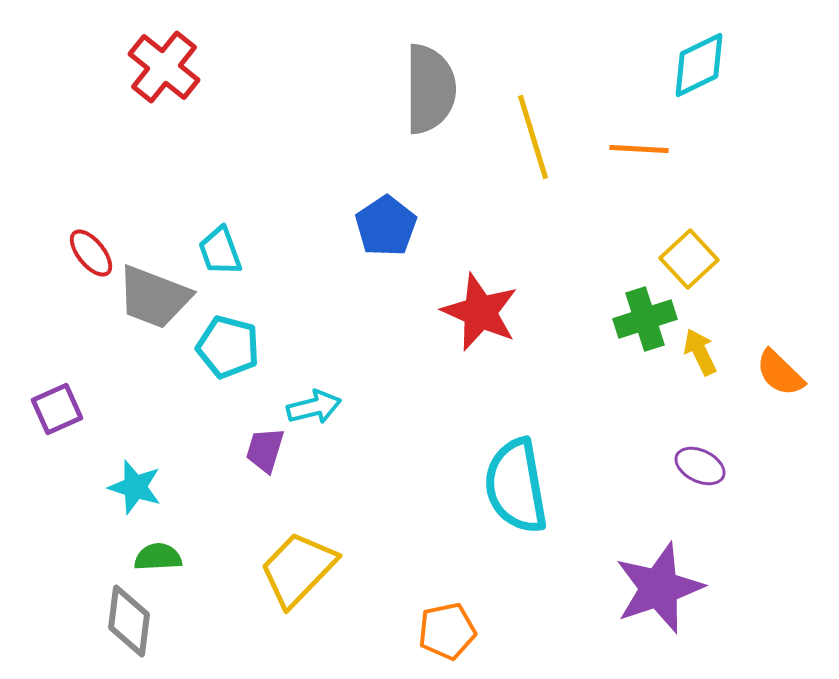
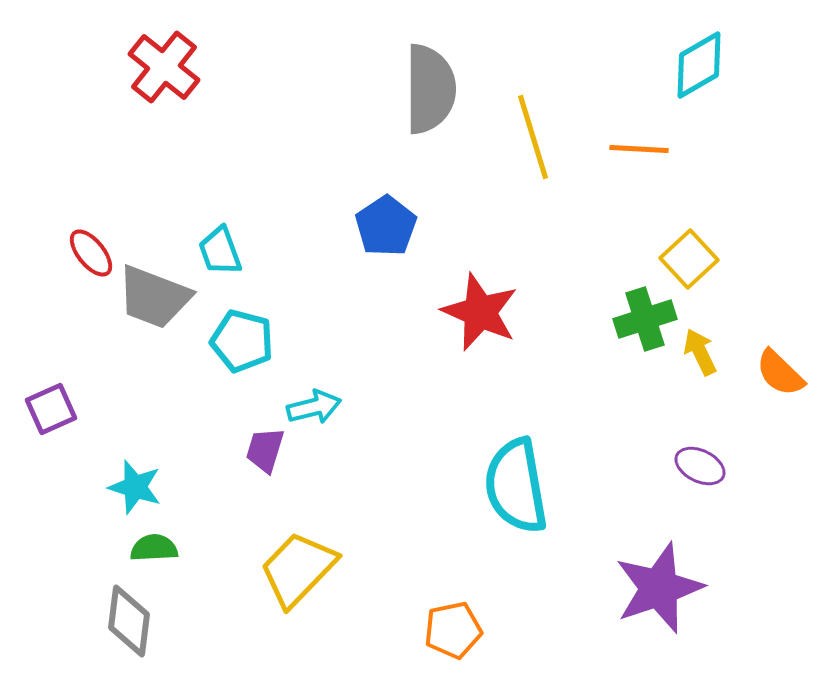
cyan diamond: rotated 4 degrees counterclockwise
cyan pentagon: moved 14 px right, 6 px up
purple square: moved 6 px left
green semicircle: moved 4 px left, 9 px up
orange pentagon: moved 6 px right, 1 px up
